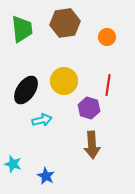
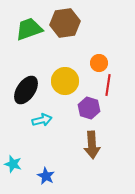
green trapezoid: moved 7 px right; rotated 104 degrees counterclockwise
orange circle: moved 8 px left, 26 px down
yellow circle: moved 1 px right
